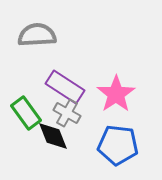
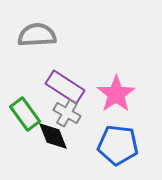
green rectangle: moved 1 px left, 1 px down
